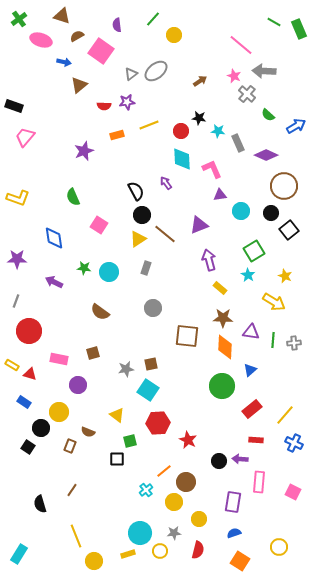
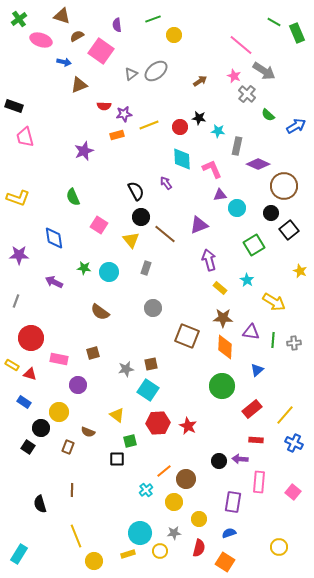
green line at (153, 19): rotated 28 degrees clockwise
green rectangle at (299, 29): moved 2 px left, 4 px down
gray arrow at (264, 71): rotated 150 degrees counterclockwise
brown triangle at (79, 85): rotated 18 degrees clockwise
purple star at (127, 102): moved 3 px left, 12 px down
red circle at (181, 131): moved 1 px left, 4 px up
pink trapezoid at (25, 137): rotated 55 degrees counterclockwise
gray rectangle at (238, 143): moved 1 px left, 3 px down; rotated 36 degrees clockwise
purple diamond at (266, 155): moved 8 px left, 9 px down
cyan circle at (241, 211): moved 4 px left, 3 px up
black circle at (142, 215): moved 1 px left, 2 px down
yellow triangle at (138, 239): moved 7 px left, 1 px down; rotated 36 degrees counterclockwise
green square at (254, 251): moved 6 px up
purple star at (17, 259): moved 2 px right, 4 px up
cyan star at (248, 275): moved 1 px left, 5 px down
yellow star at (285, 276): moved 15 px right, 5 px up
red circle at (29, 331): moved 2 px right, 7 px down
brown square at (187, 336): rotated 15 degrees clockwise
blue triangle at (250, 370): moved 7 px right
red star at (188, 440): moved 14 px up
brown rectangle at (70, 446): moved 2 px left, 1 px down
brown circle at (186, 482): moved 3 px up
brown line at (72, 490): rotated 32 degrees counterclockwise
pink square at (293, 492): rotated 14 degrees clockwise
blue semicircle at (234, 533): moved 5 px left
red semicircle at (198, 550): moved 1 px right, 2 px up
orange square at (240, 561): moved 15 px left, 1 px down
